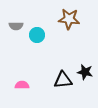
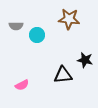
black star: moved 12 px up
black triangle: moved 5 px up
pink semicircle: rotated 152 degrees clockwise
